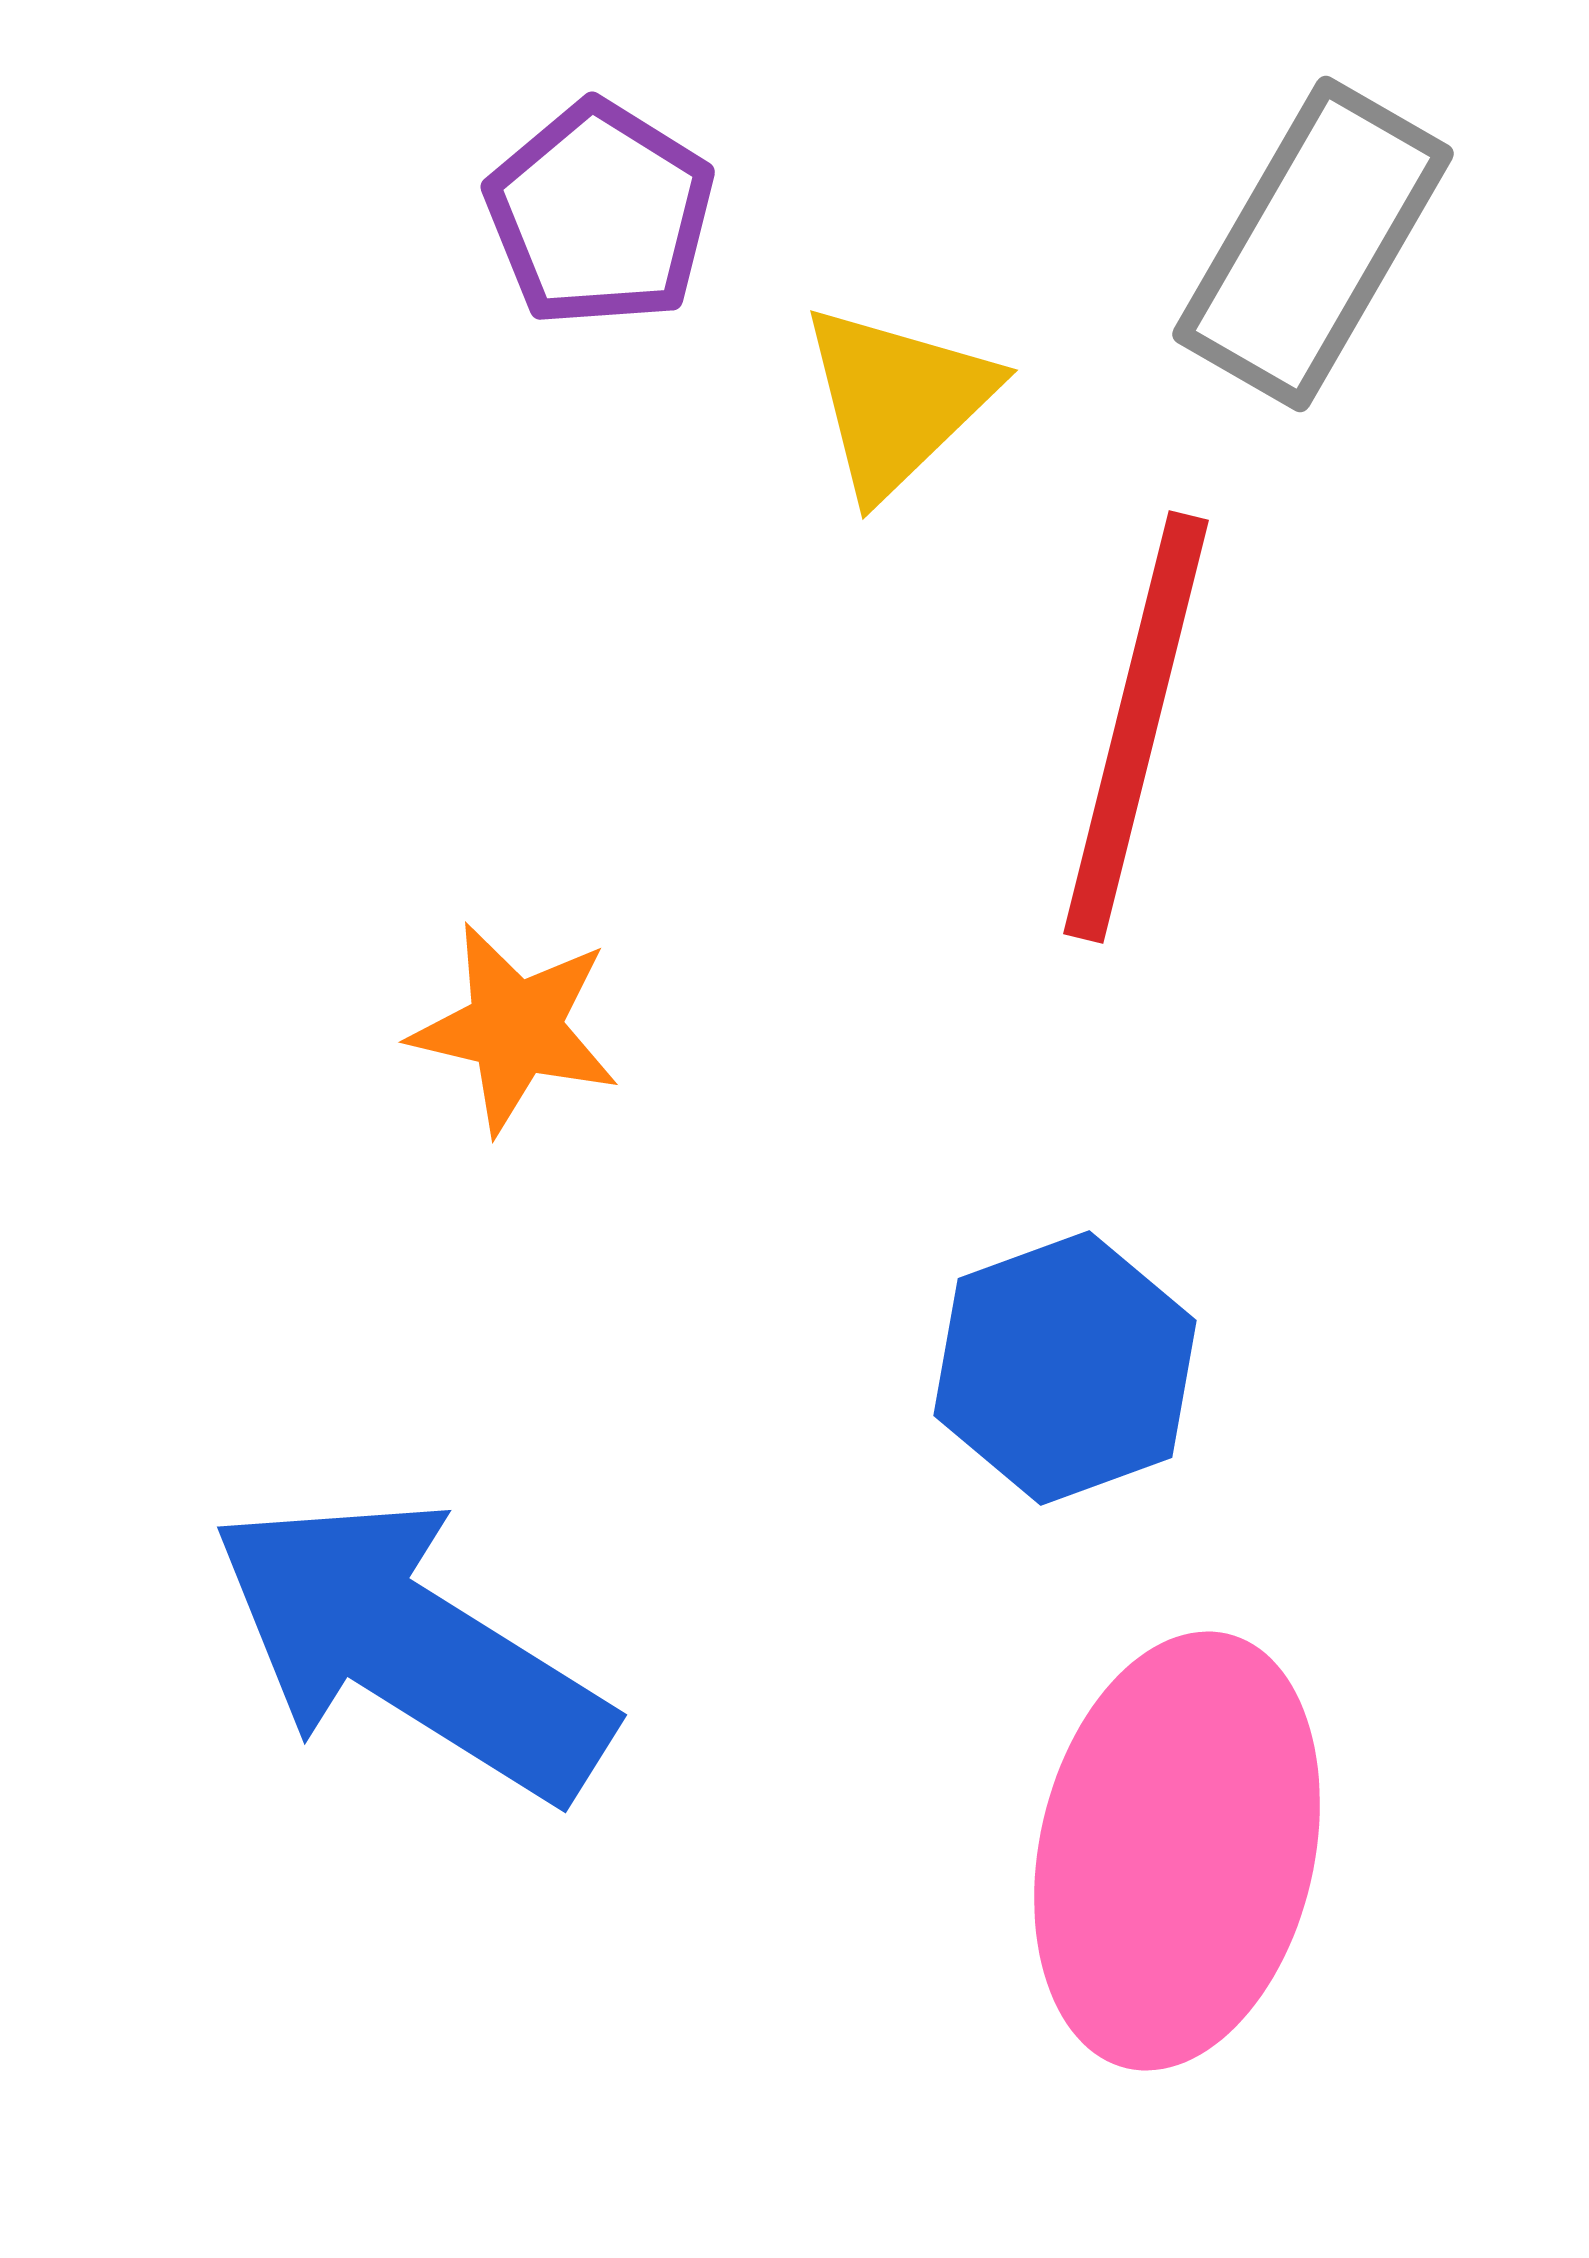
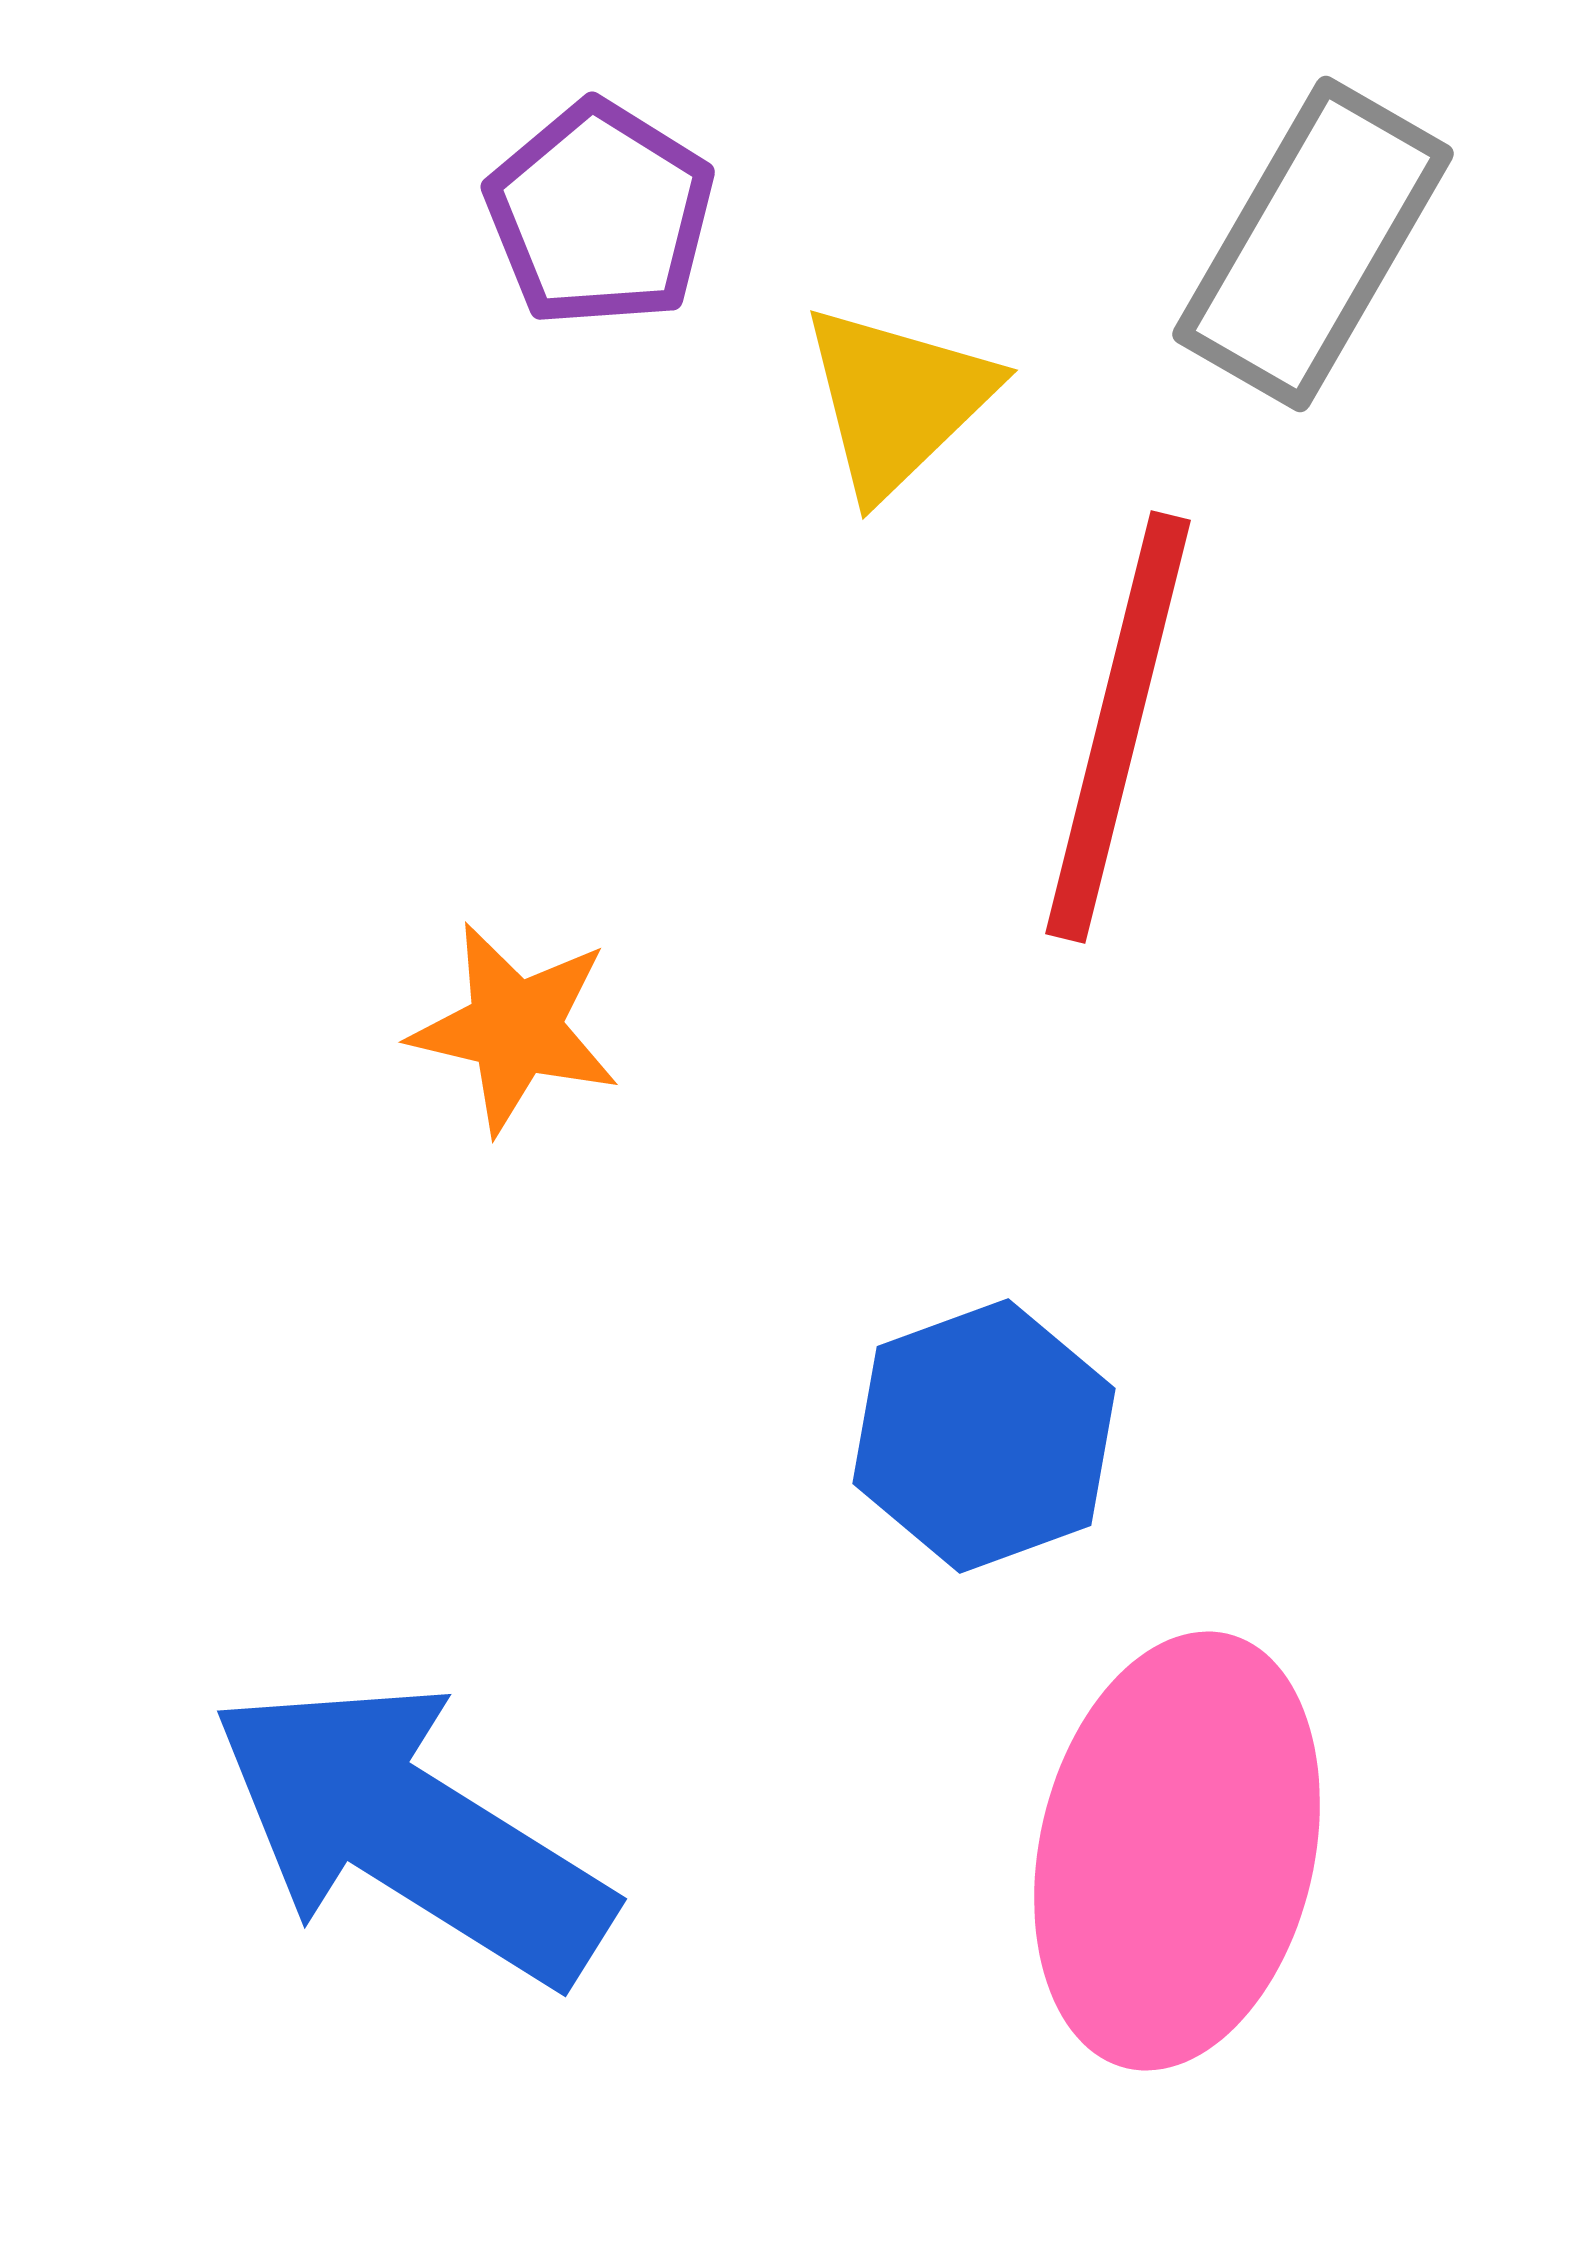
red line: moved 18 px left
blue hexagon: moved 81 px left, 68 px down
blue arrow: moved 184 px down
